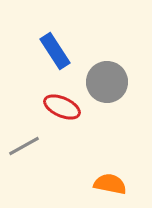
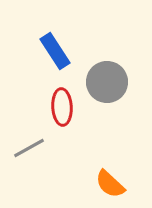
red ellipse: rotated 63 degrees clockwise
gray line: moved 5 px right, 2 px down
orange semicircle: rotated 148 degrees counterclockwise
